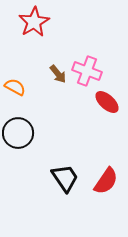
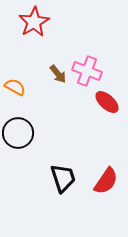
black trapezoid: moved 2 px left; rotated 16 degrees clockwise
